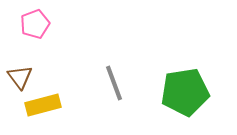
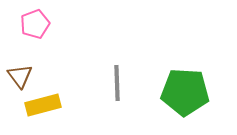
brown triangle: moved 1 px up
gray line: moved 3 px right; rotated 18 degrees clockwise
green pentagon: rotated 12 degrees clockwise
